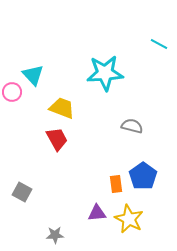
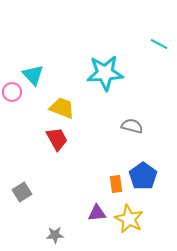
gray square: rotated 30 degrees clockwise
